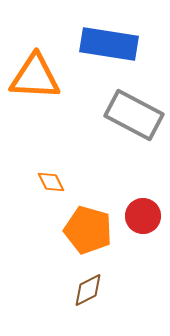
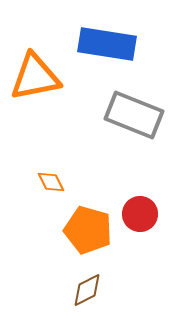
blue rectangle: moved 2 px left
orange triangle: rotated 14 degrees counterclockwise
gray rectangle: rotated 6 degrees counterclockwise
red circle: moved 3 px left, 2 px up
brown diamond: moved 1 px left
